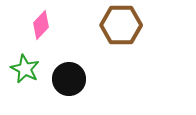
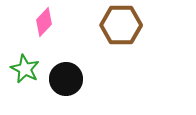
pink diamond: moved 3 px right, 3 px up
black circle: moved 3 px left
